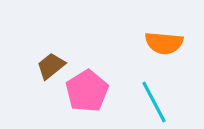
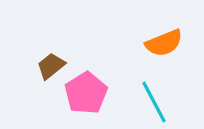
orange semicircle: rotated 27 degrees counterclockwise
pink pentagon: moved 1 px left, 2 px down
